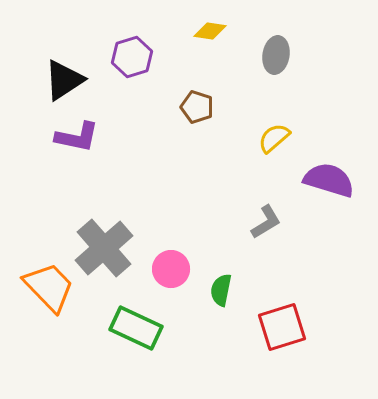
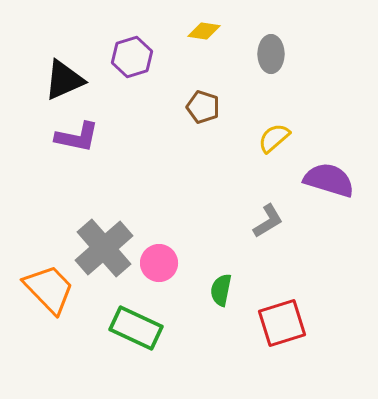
yellow diamond: moved 6 px left
gray ellipse: moved 5 px left, 1 px up; rotated 9 degrees counterclockwise
black triangle: rotated 9 degrees clockwise
brown pentagon: moved 6 px right
gray L-shape: moved 2 px right, 1 px up
pink circle: moved 12 px left, 6 px up
orange trapezoid: moved 2 px down
red square: moved 4 px up
